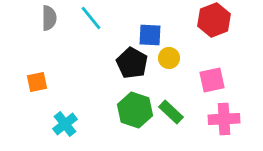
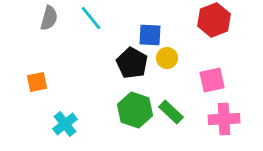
gray semicircle: rotated 15 degrees clockwise
yellow circle: moved 2 px left
